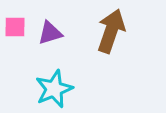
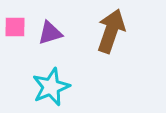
cyan star: moved 3 px left, 2 px up
